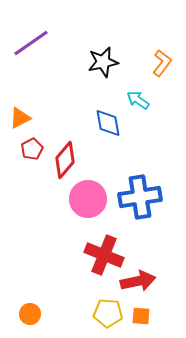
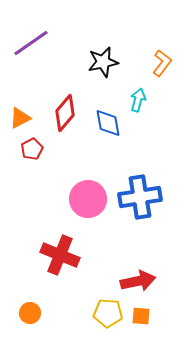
cyan arrow: rotated 70 degrees clockwise
red diamond: moved 47 px up
red cross: moved 44 px left
orange circle: moved 1 px up
